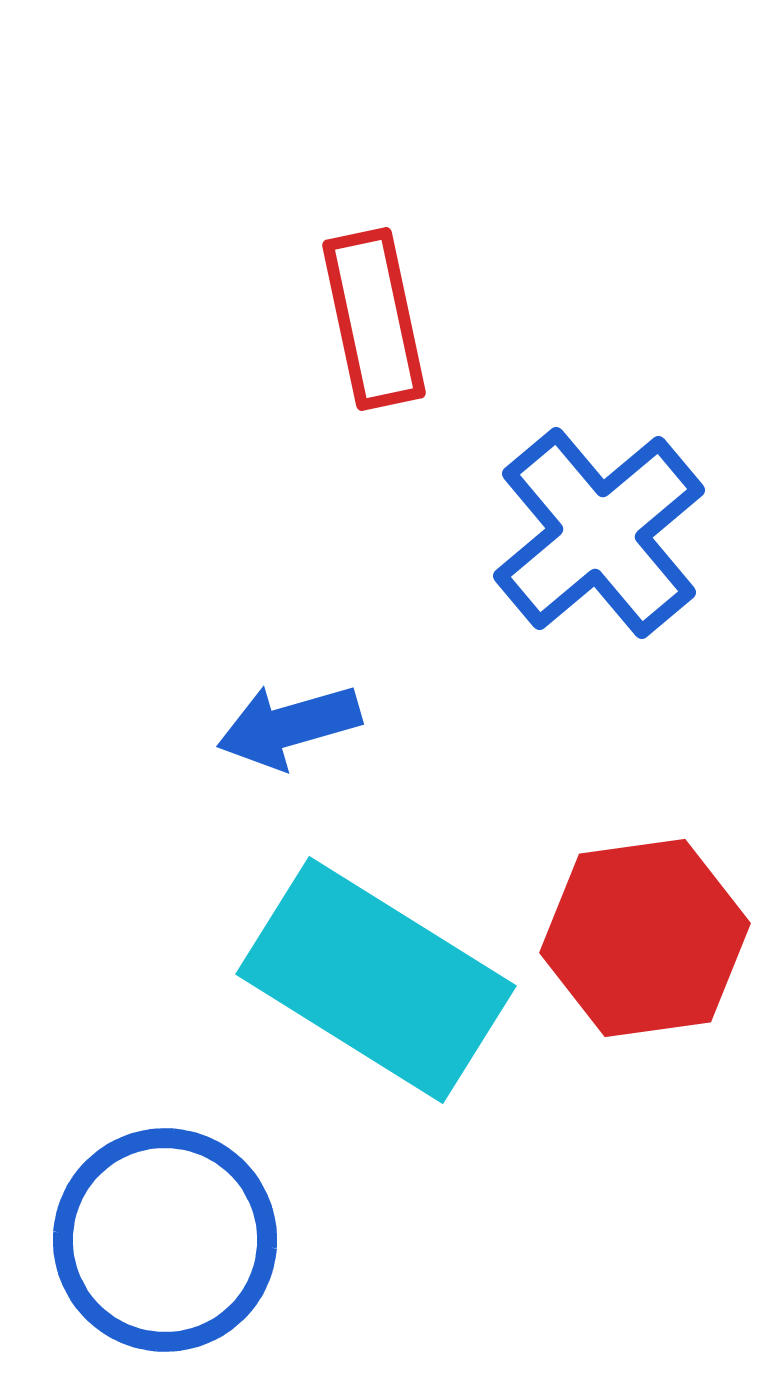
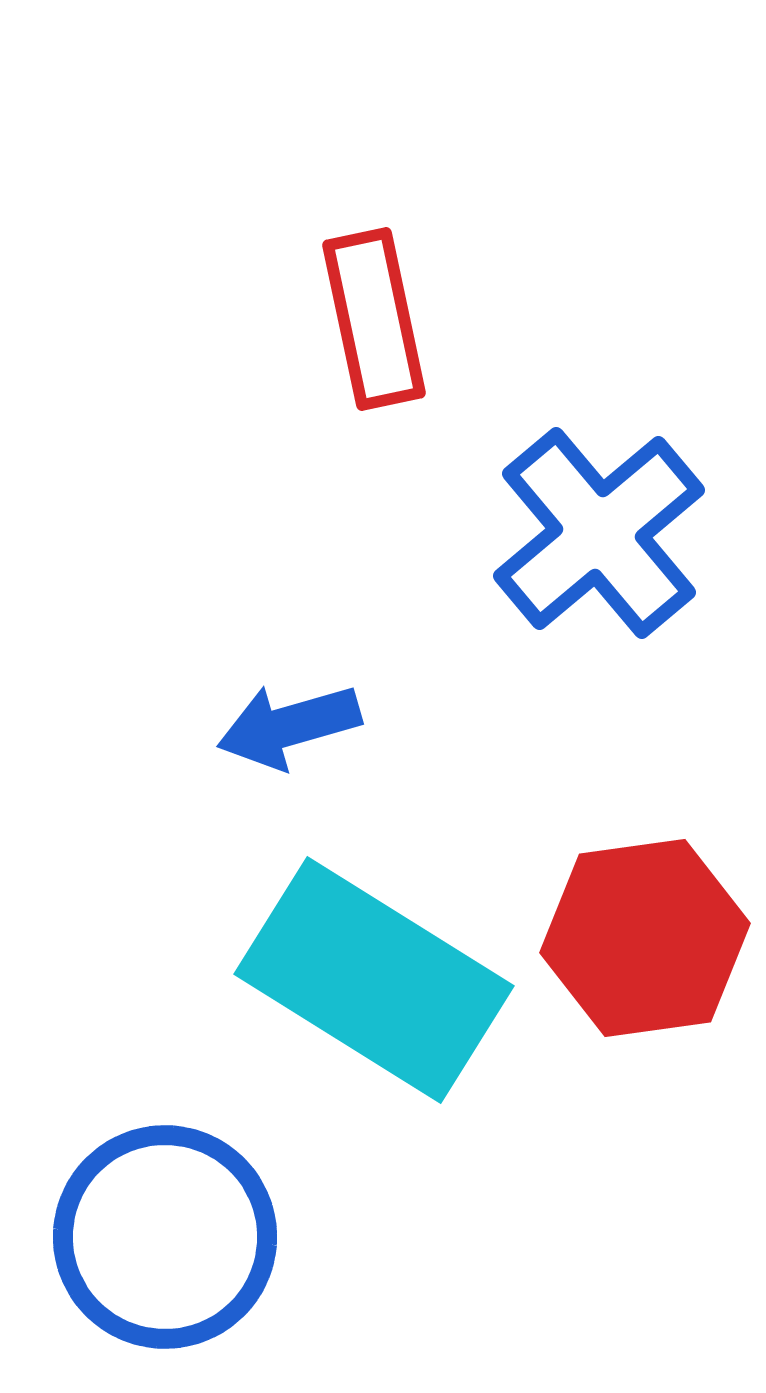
cyan rectangle: moved 2 px left
blue circle: moved 3 px up
